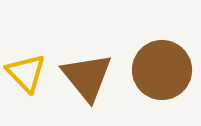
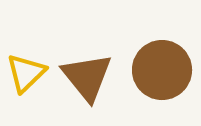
yellow triangle: rotated 30 degrees clockwise
